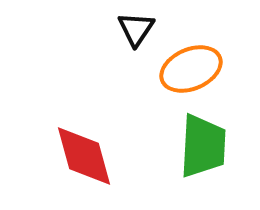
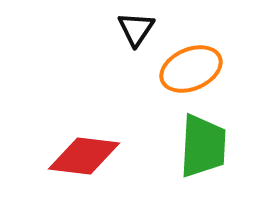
red diamond: rotated 68 degrees counterclockwise
